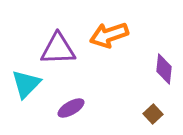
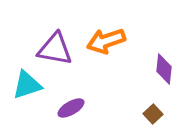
orange arrow: moved 3 px left, 6 px down
purple triangle: moved 3 px left; rotated 12 degrees clockwise
cyan triangle: moved 1 px right, 1 px down; rotated 28 degrees clockwise
